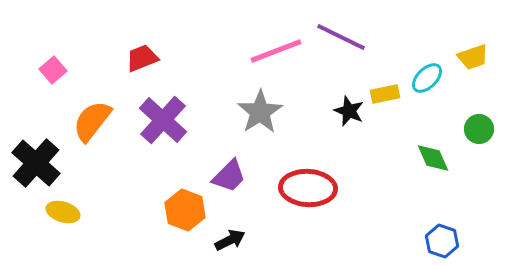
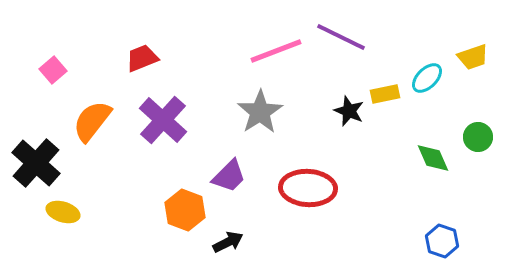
green circle: moved 1 px left, 8 px down
black arrow: moved 2 px left, 2 px down
